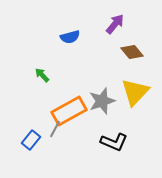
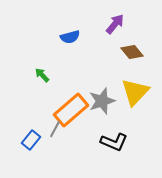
orange rectangle: moved 2 px right, 1 px up; rotated 12 degrees counterclockwise
